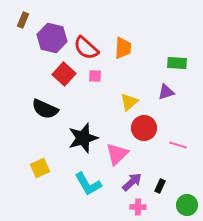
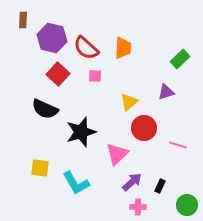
brown rectangle: rotated 21 degrees counterclockwise
green rectangle: moved 3 px right, 4 px up; rotated 48 degrees counterclockwise
red square: moved 6 px left
black star: moved 2 px left, 6 px up
yellow square: rotated 30 degrees clockwise
cyan L-shape: moved 12 px left, 1 px up
